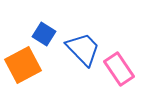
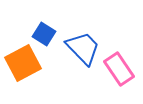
blue trapezoid: moved 1 px up
orange square: moved 2 px up
